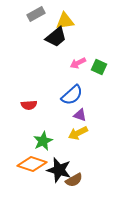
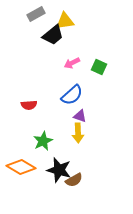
black trapezoid: moved 3 px left, 2 px up
pink arrow: moved 6 px left
purple triangle: moved 1 px down
yellow arrow: rotated 66 degrees counterclockwise
orange diamond: moved 11 px left, 3 px down; rotated 12 degrees clockwise
